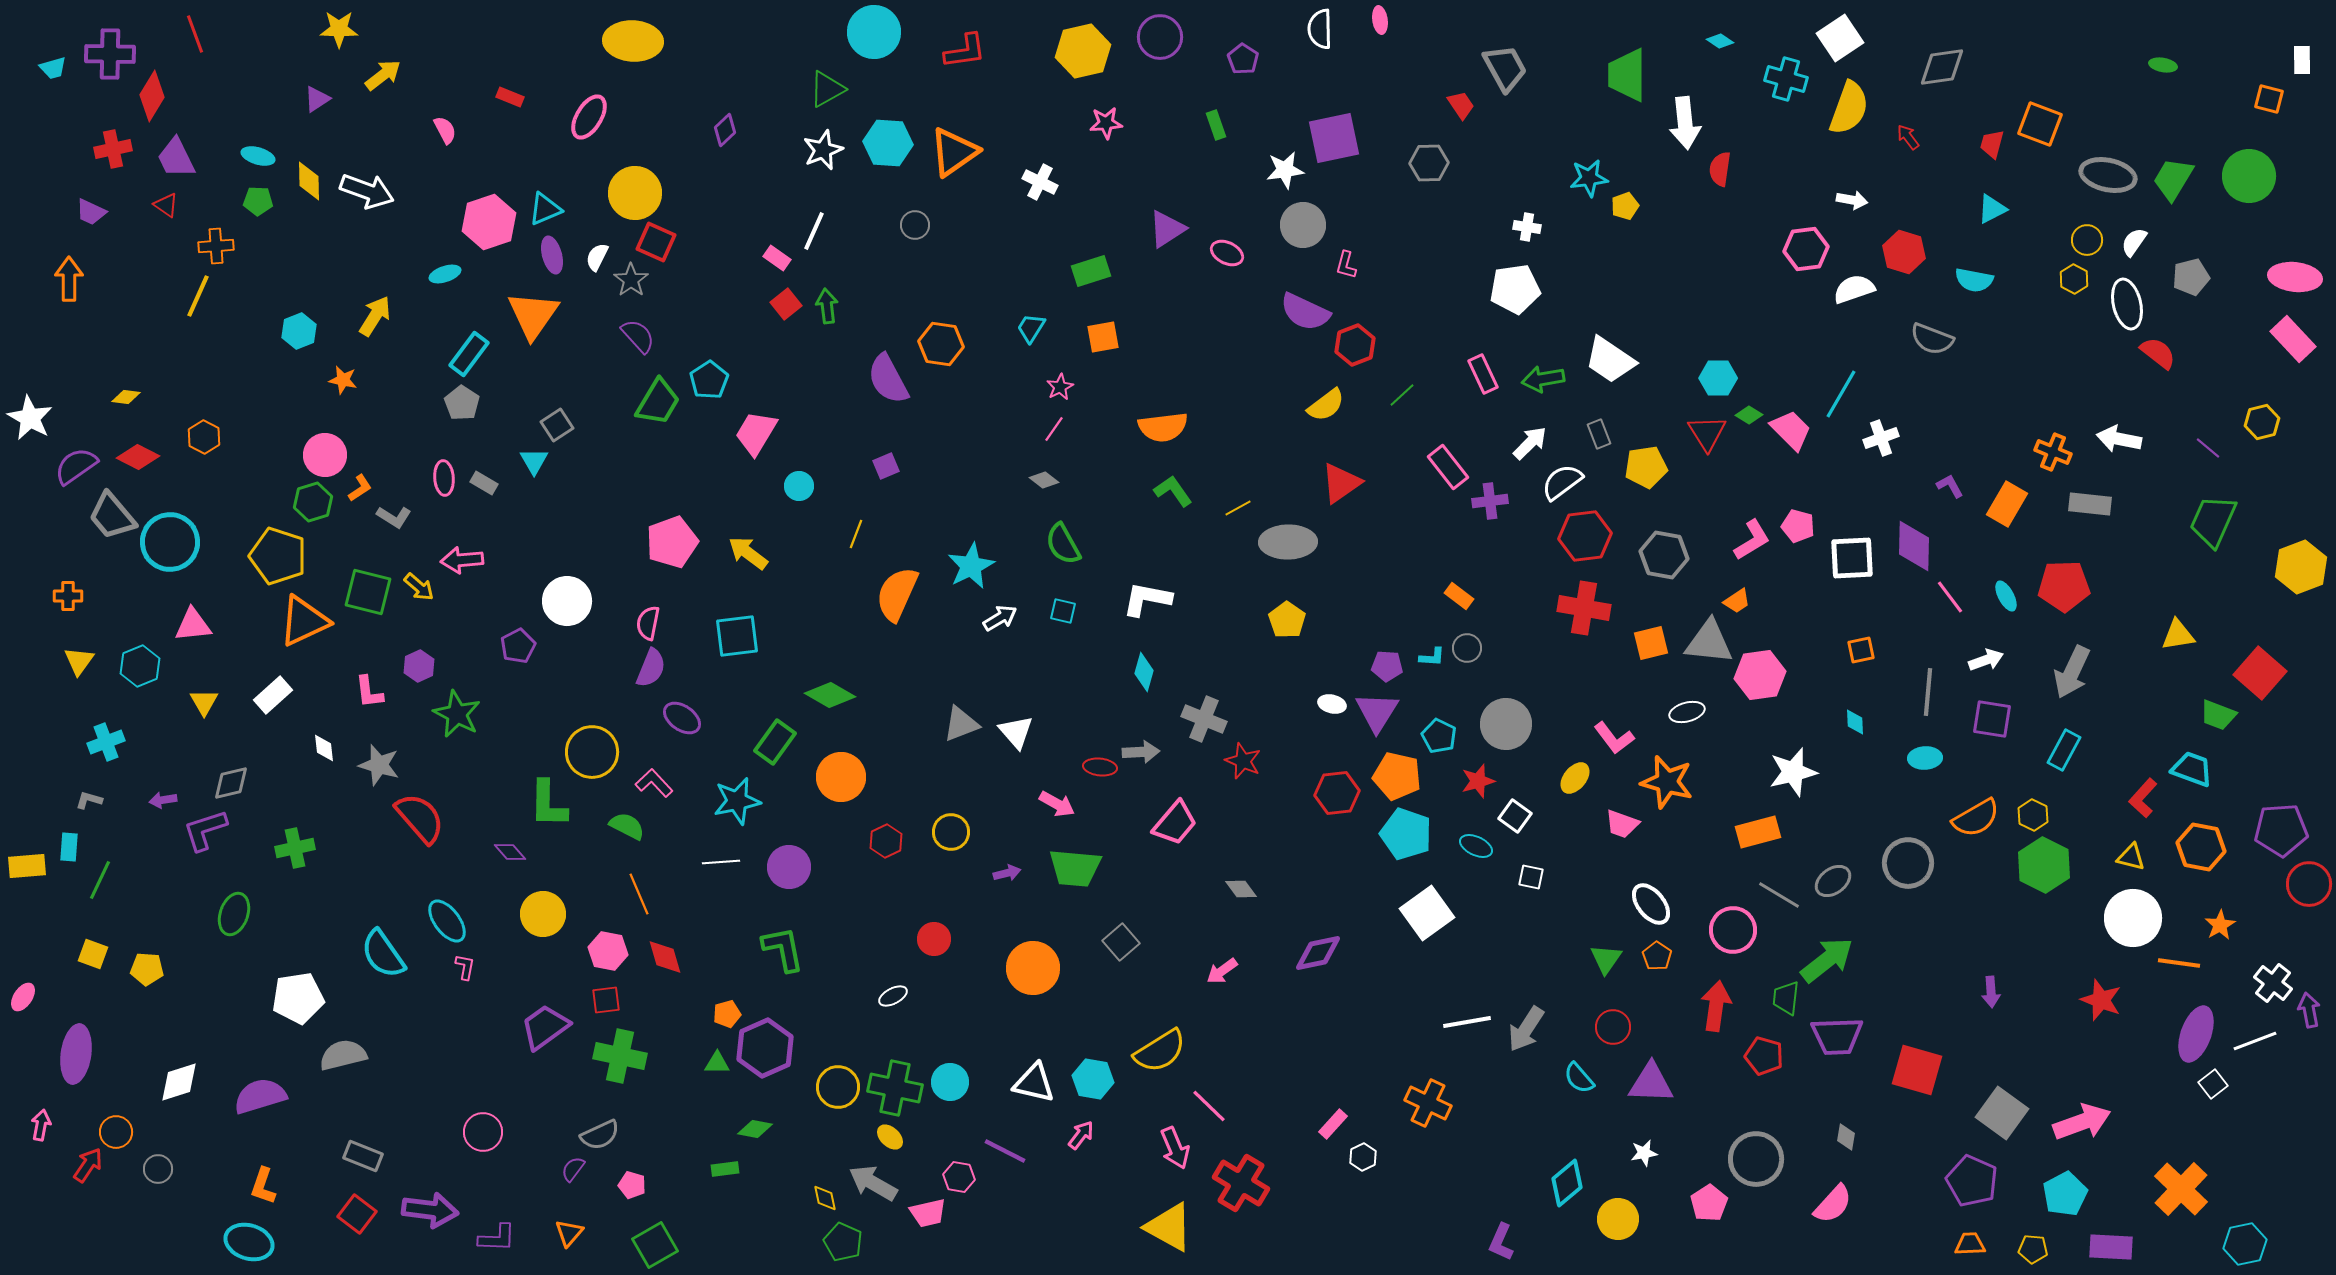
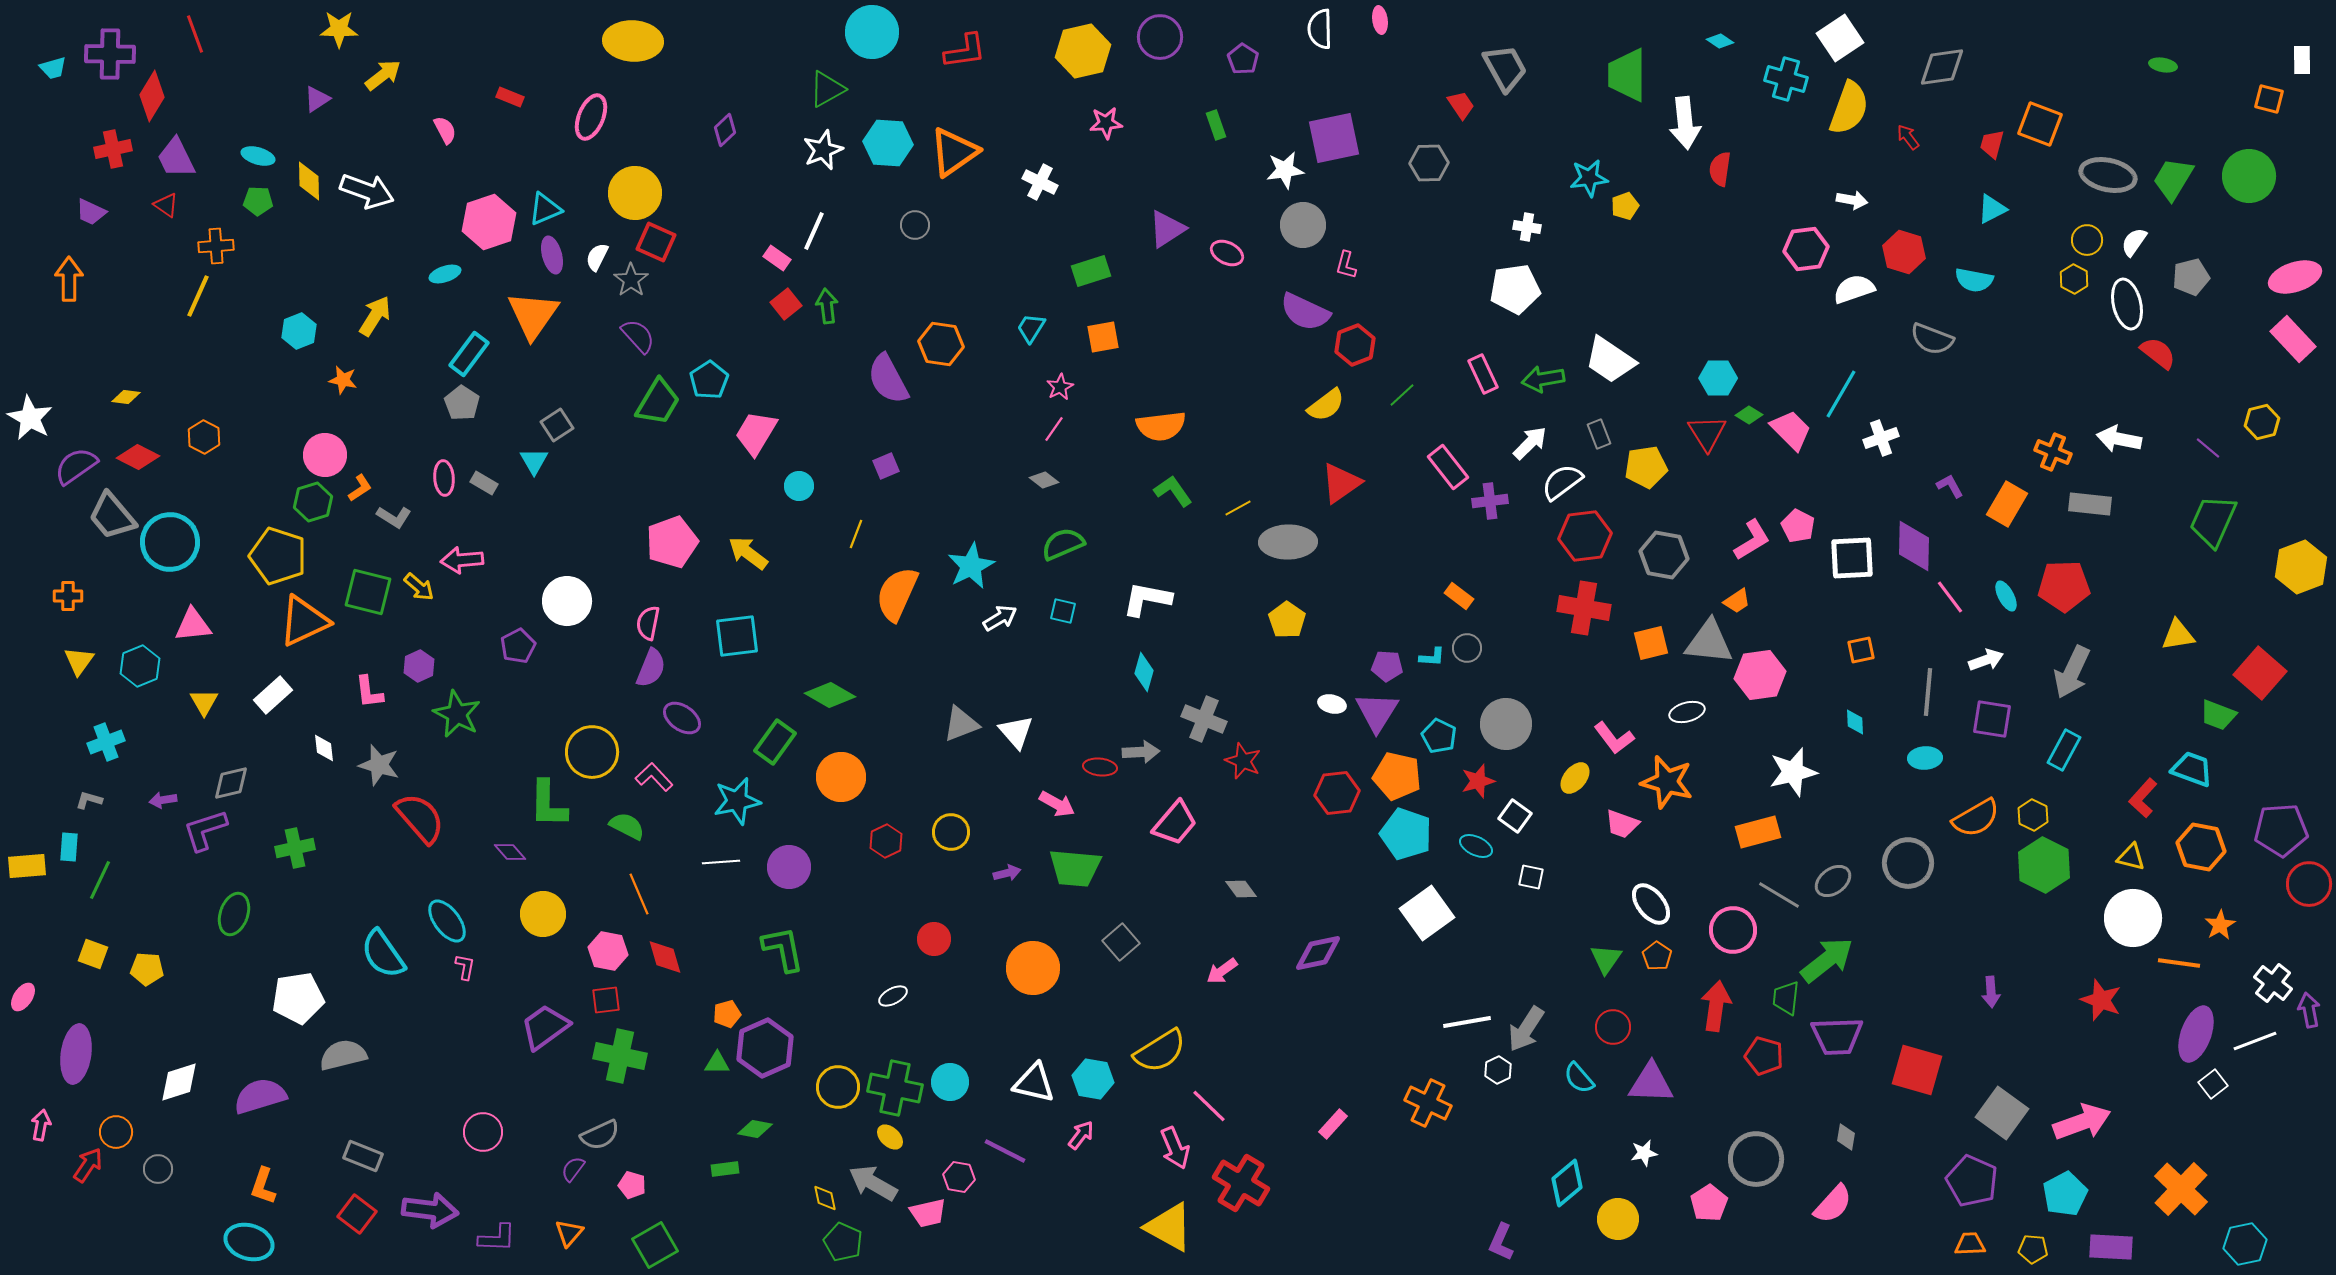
cyan circle at (874, 32): moved 2 px left
pink ellipse at (589, 117): moved 2 px right; rotated 9 degrees counterclockwise
pink ellipse at (2295, 277): rotated 24 degrees counterclockwise
orange semicircle at (1163, 427): moved 2 px left, 1 px up
pink pentagon at (1798, 526): rotated 12 degrees clockwise
green semicircle at (1063, 544): rotated 96 degrees clockwise
pink L-shape at (654, 783): moved 6 px up
white hexagon at (1363, 1157): moved 135 px right, 87 px up
